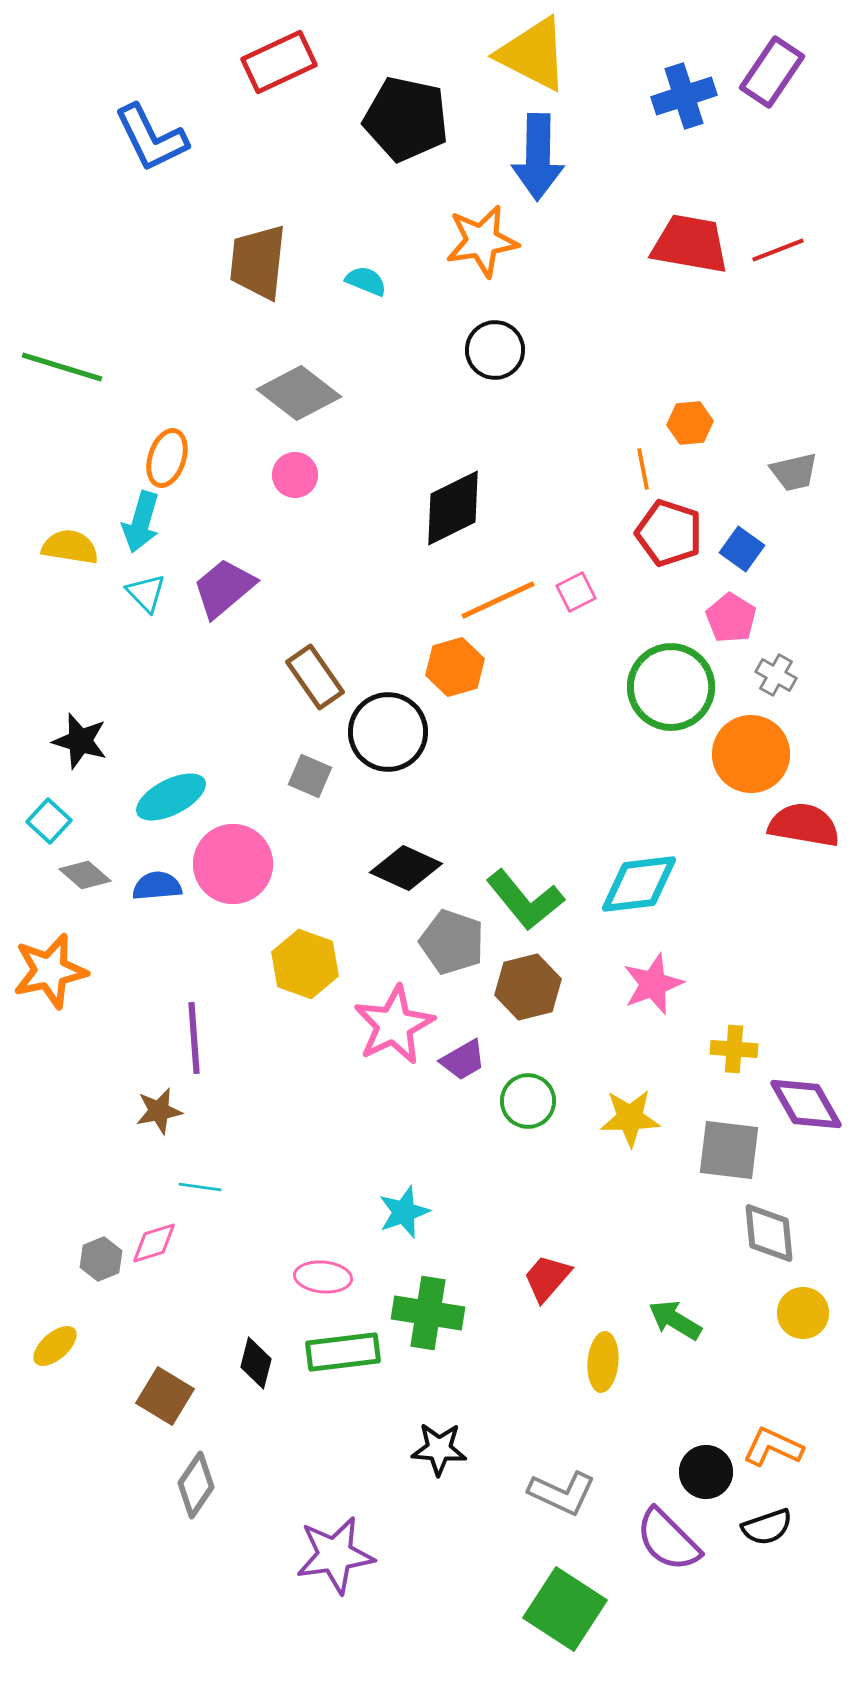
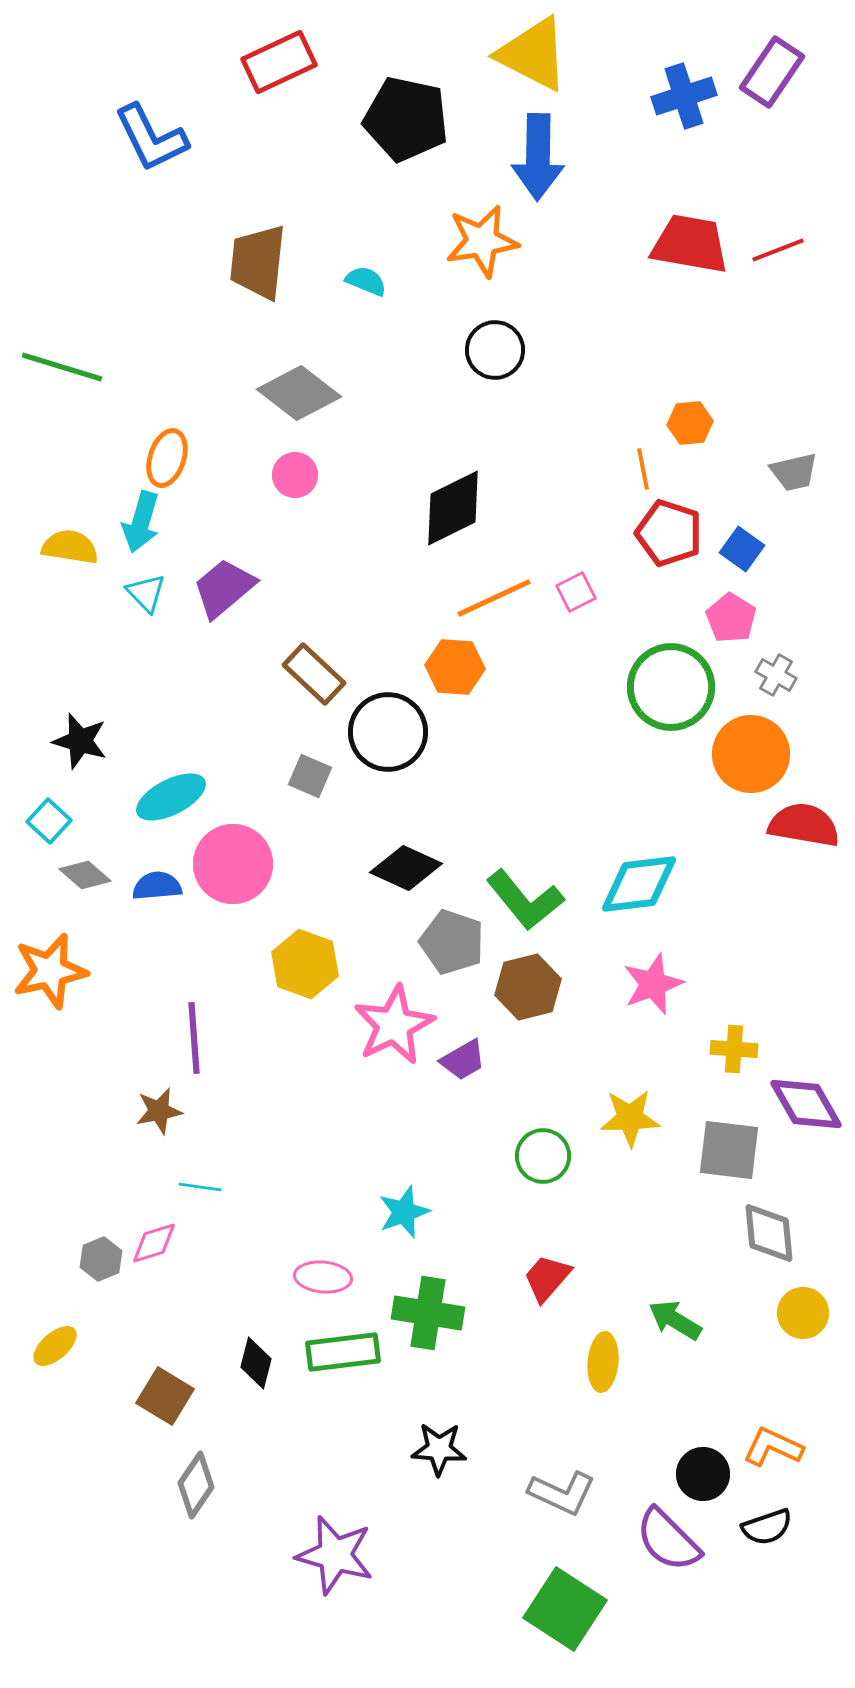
orange line at (498, 600): moved 4 px left, 2 px up
orange hexagon at (455, 667): rotated 20 degrees clockwise
brown rectangle at (315, 677): moved 1 px left, 3 px up; rotated 12 degrees counterclockwise
green circle at (528, 1101): moved 15 px right, 55 px down
black circle at (706, 1472): moved 3 px left, 2 px down
purple star at (335, 1555): rotated 24 degrees clockwise
